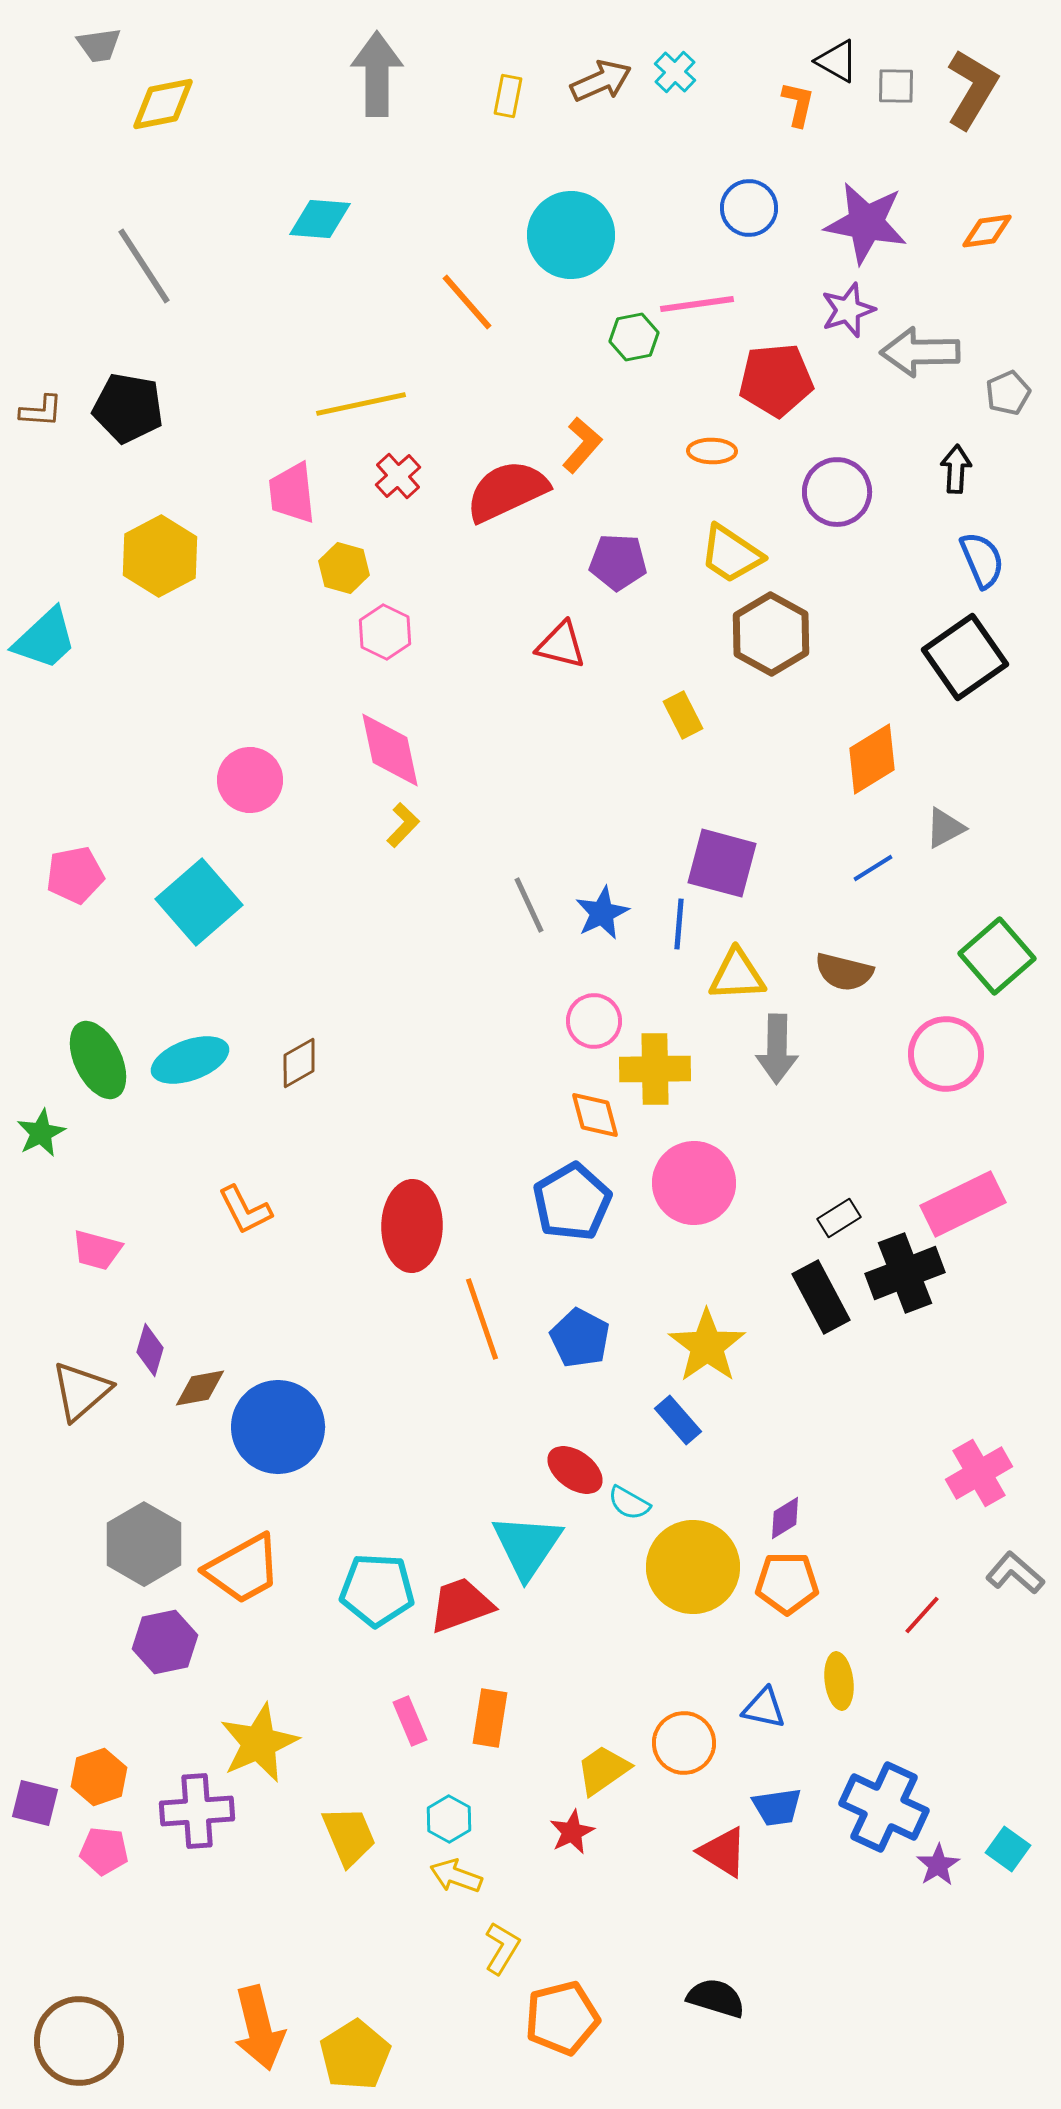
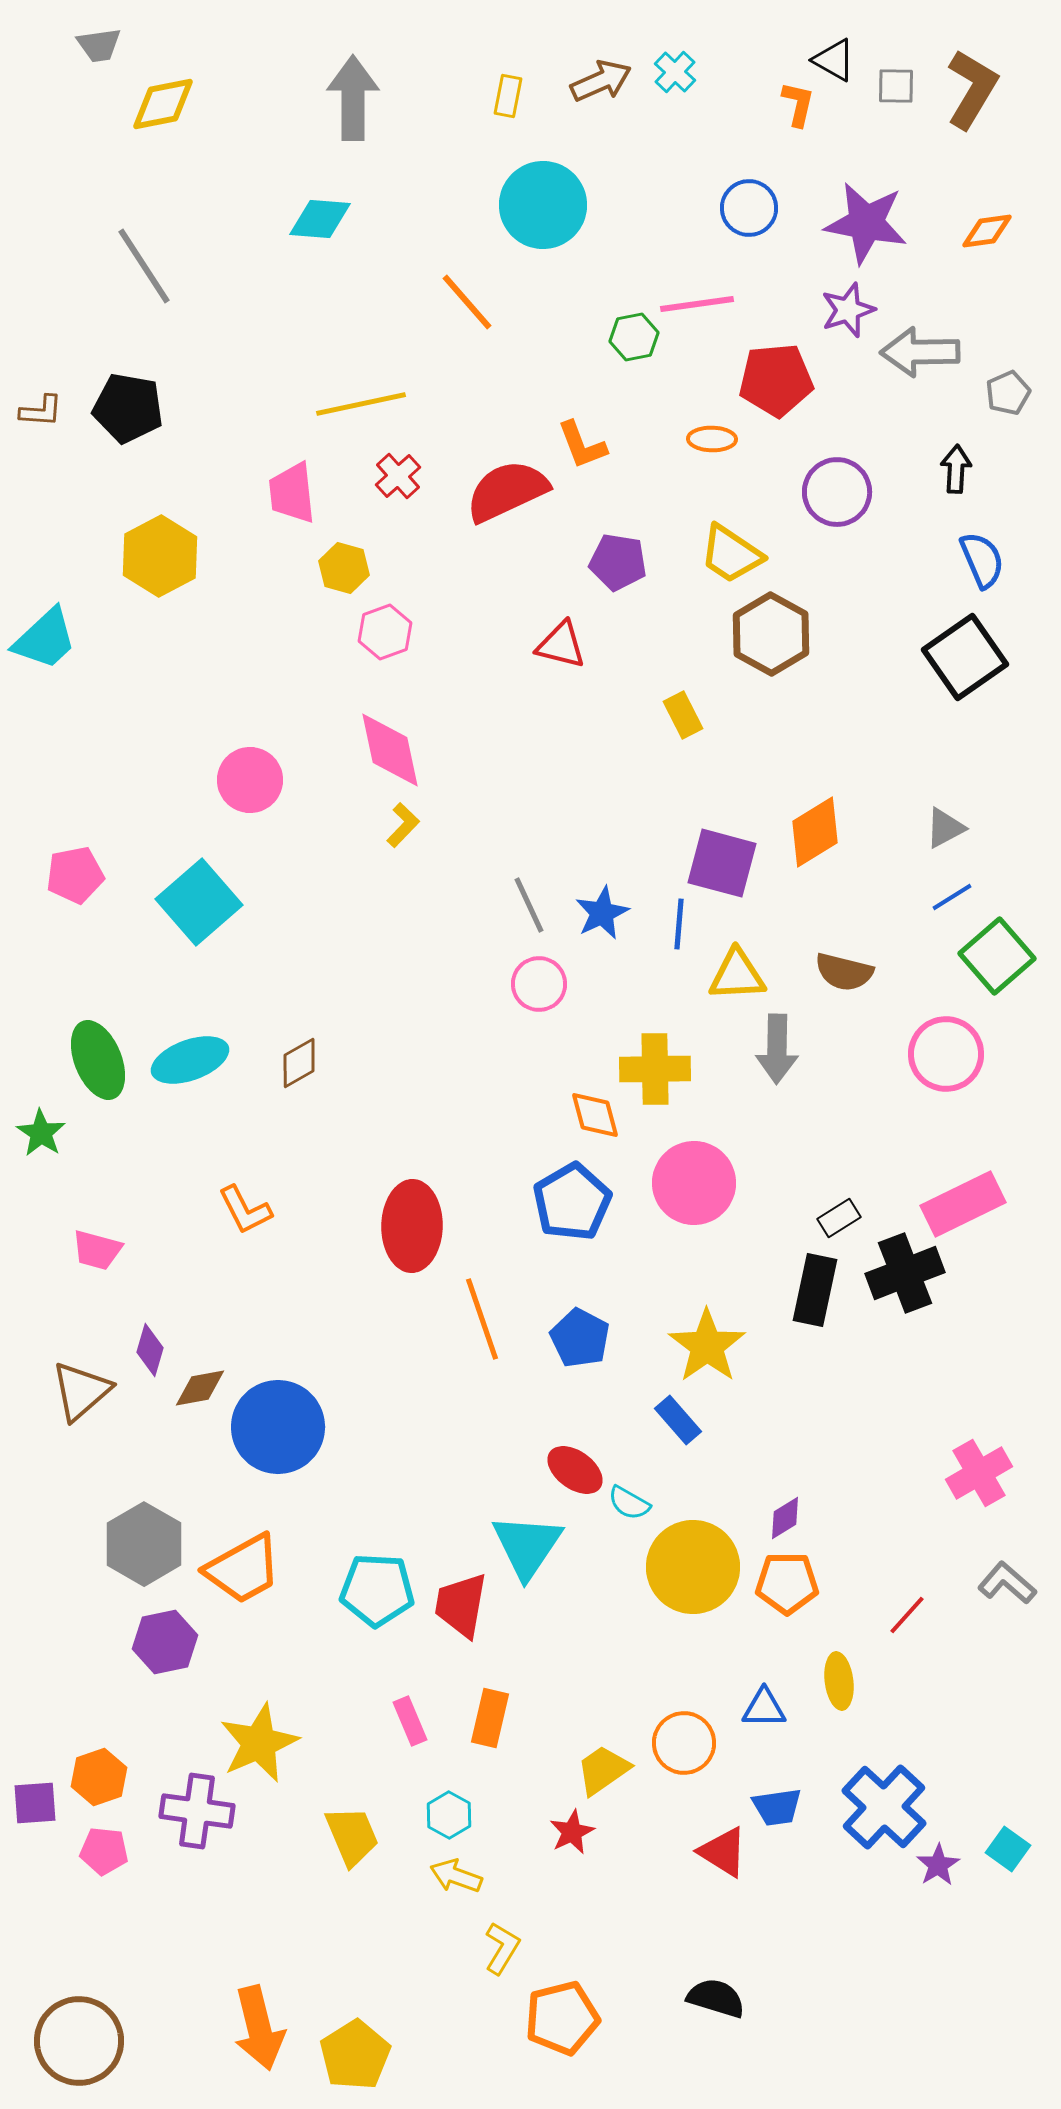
black triangle at (837, 61): moved 3 px left, 1 px up
gray arrow at (377, 74): moved 24 px left, 24 px down
cyan circle at (571, 235): moved 28 px left, 30 px up
orange L-shape at (582, 445): rotated 118 degrees clockwise
orange ellipse at (712, 451): moved 12 px up
purple pentagon at (618, 562): rotated 6 degrees clockwise
pink hexagon at (385, 632): rotated 14 degrees clockwise
orange diamond at (872, 759): moved 57 px left, 73 px down
blue line at (873, 868): moved 79 px right, 29 px down
pink circle at (594, 1021): moved 55 px left, 37 px up
green ellipse at (98, 1060): rotated 4 degrees clockwise
green star at (41, 1133): rotated 12 degrees counterclockwise
black rectangle at (821, 1297): moved 6 px left, 7 px up; rotated 40 degrees clockwise
gray L-shape at (1015, 1573): moved 8 px left, 10 px down
red trapezoid at (461, 1605): rotated 60 degrees counterclockwise
red line at (922, 1615): moved 15 px left
blue triangle at (764, 1708): rotated 12 degrees counterclockwise
orange rectangle at (490, 1718): rotated 4 degrees clockwise
purple square at (35, 1803): rotated 18 degrees counterclockwise
blue cross at (884, 1807): rotated 18 degrees clockwise
purple cross at (197, 1811): rotated 12 degrees clockwise
cyan hexagon at (449, 1819): moved 4 px up
yellow trapezoid at (349, 1836): moved 3 px right
